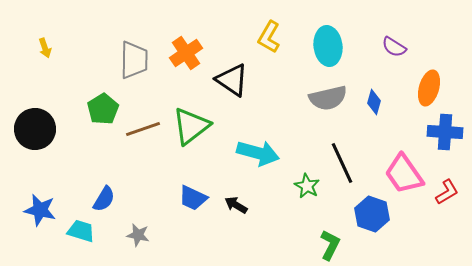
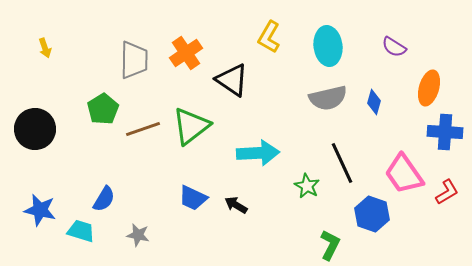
cyan arrow: rotated 18 degrees counterclockwise
